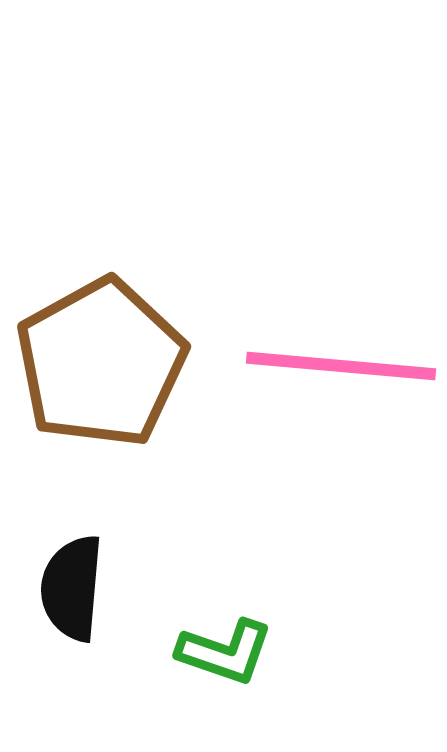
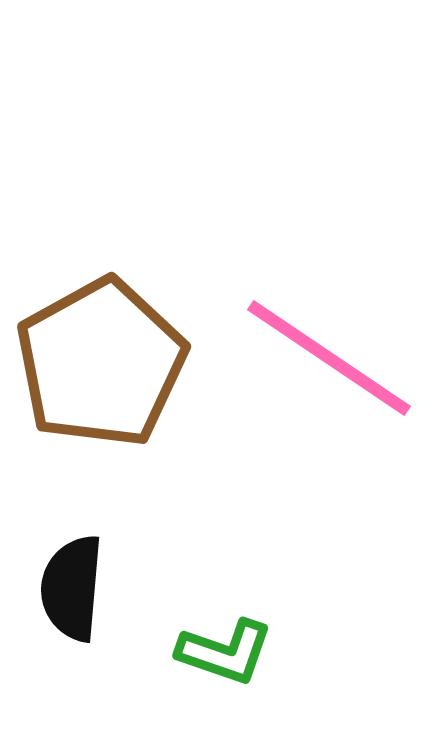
pink line: moved 12 px left, 8 px up; rotated 29 degrees clockwise
